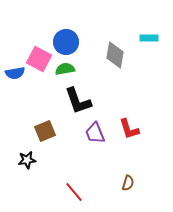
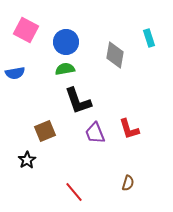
cyan rectangle: rotated 72 degrees clockwise
pink square: moved 13 px left, 29 px up
black star: rotated 24 degrees counterclockwise
